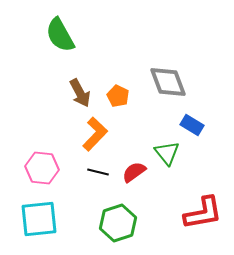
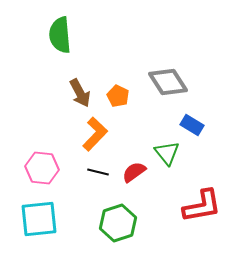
green semicircle: rotated 24 degrees clockwise
gray diamond: rotated 12 degrees counterclockwise
red L-shape: moved 1 px left, 7 px up
